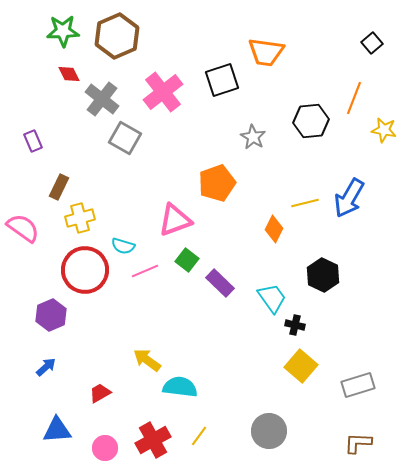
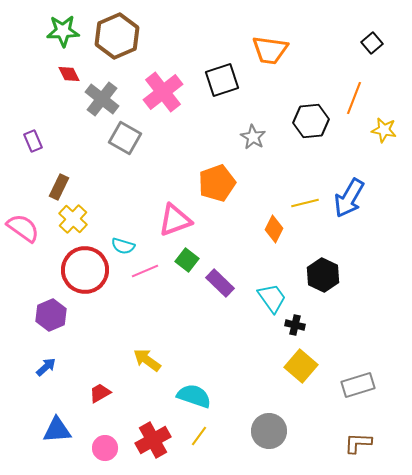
orange trapezoid at (266, 52): moved 4 px right, 2 px up
yellow cross at (80, 218): moved 7 px left, 1 px down; rotated 32 degrees counterclockwise
cyan semicircle at (180, 387): moved 14 px right, 9 px down; rotated 12 degrees clockwise
